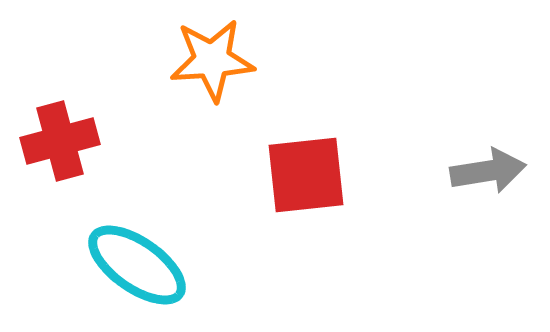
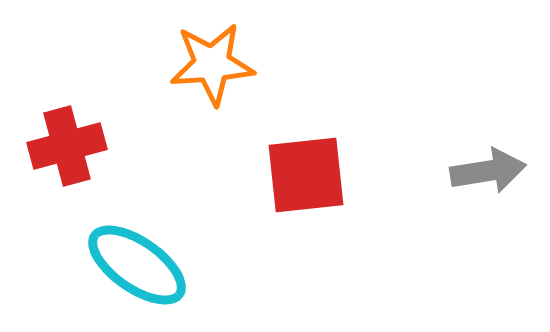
orange star: moved 4 px down
red cross: moved 7 px right, 5 px down
